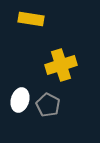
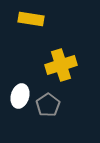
white ellipse: moved 4 px up
gray pentagon: rotated 10 degrees clockwise
